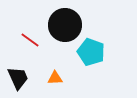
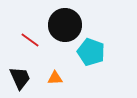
black trapezoid: moved 2 px right
